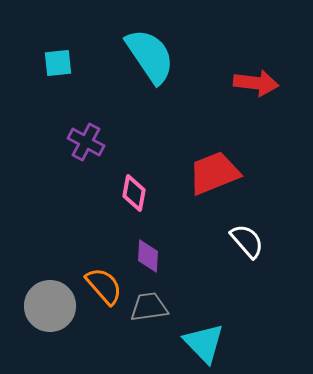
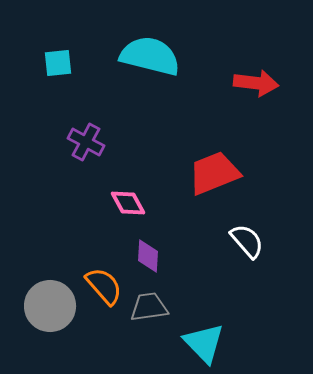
cyan semicircle: rotated 42 degrees counterclockwise
pink diamond: moved 6 px left, 10 px down; rotated 39 degrees counterclockwise
